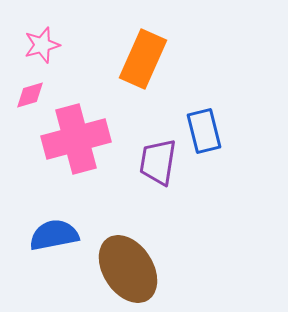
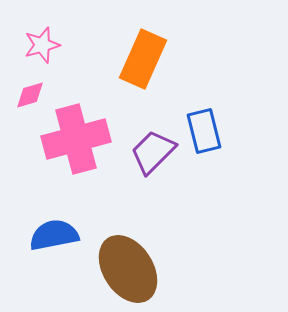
purple trapezoid: moved 5 px left, 10 px up; rotated 36 degrees clockwise
